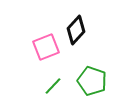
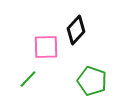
pink square: rotated 20 degrees clockwise
green line: moved 25 px left, 7 px up
